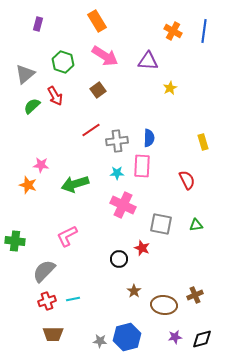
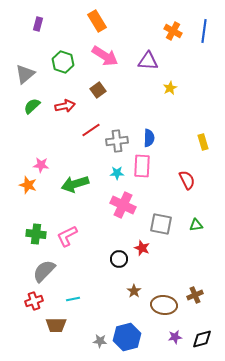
red arrow: moved 10 px right, 10 px down; rotated 72 degrees counterclockwise
green cross: moved 21 px right, 7 px up
red cross: moved 13 px left
brown trapezoid: moved 3 px right, 9 px up
